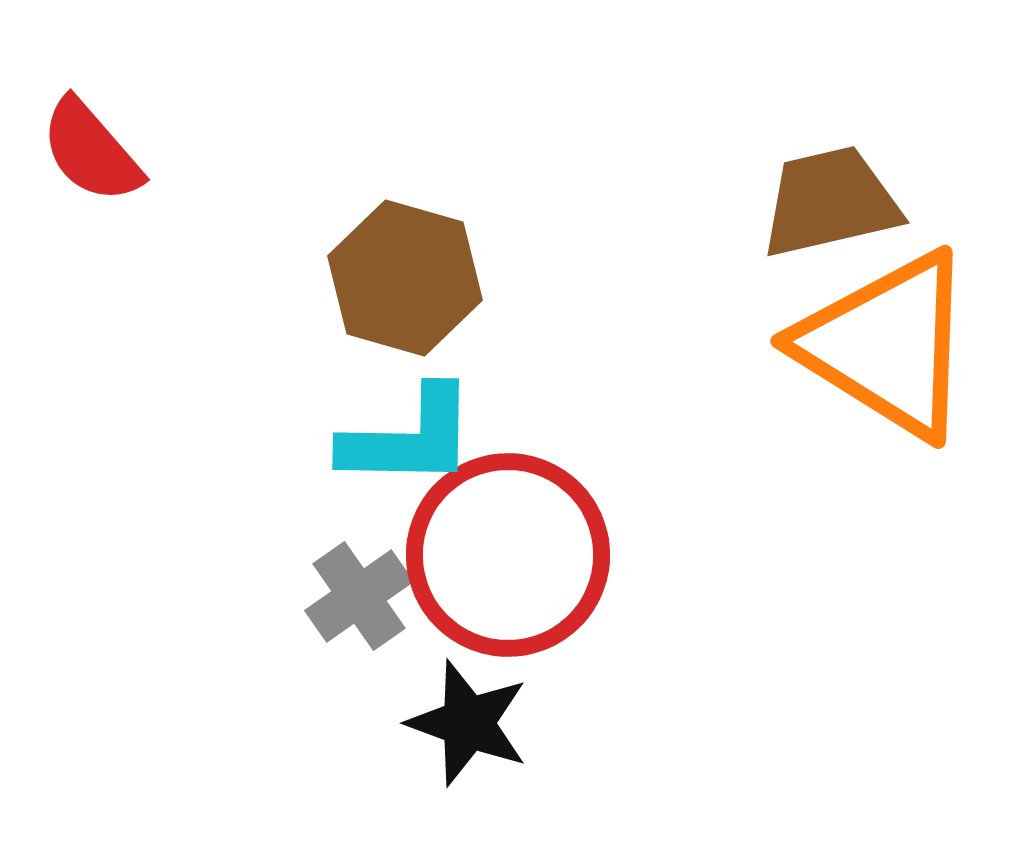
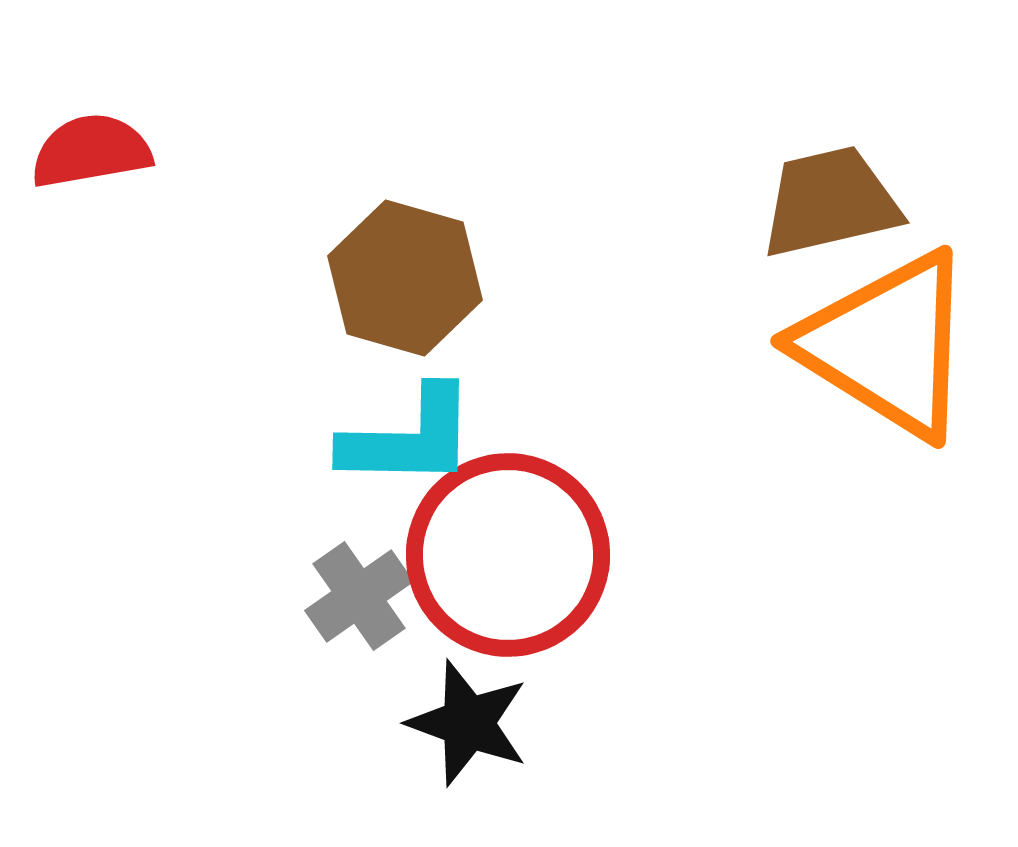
red semicircle: rotated 121 degrees clockwise
